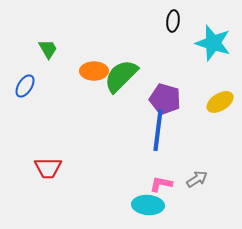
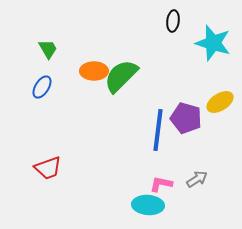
blue ellipse: moved 17 px right, 1 px down
purple pentagon: moved 21 px right, 19 px down
red trapezoid: rotated 20 degrees counterclockwise
